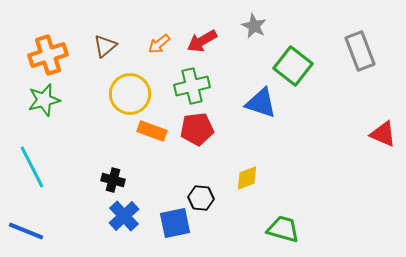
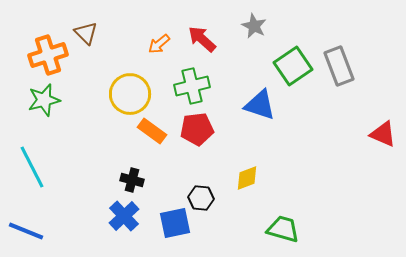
red arrow: moved 2 px up; rotated 72 degrees clockwise
brown triangle: moved 19 px left, 13 px up; rotated 35 degrees counterclockwise
gray rectangle: moved 21 px left, 15 px down
green square: rotated 18 degrees clockwise
blue triangle: moved 1 px left, 2 px down
orange rectangle: rotated 16 degrees clockwise
black cross: moved 19 px right
